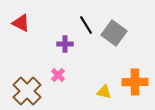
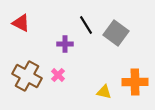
gray square: moved 2 px right
brown cross: moved 15 px up; rotated 16 degrees counterclockwise
